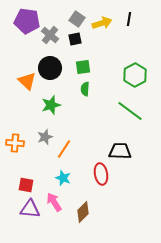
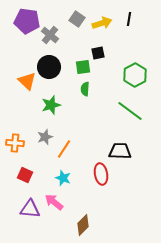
black square: moved 23 px right, 14 px down
black circle: moved 1 px left, 1 px up
red square: moved 1 px left, 10 px up; rotated 14 degrees clockwise
pink arrow: rotated 18 degrees counterclockwise
brown diamond: moved 13 px down
